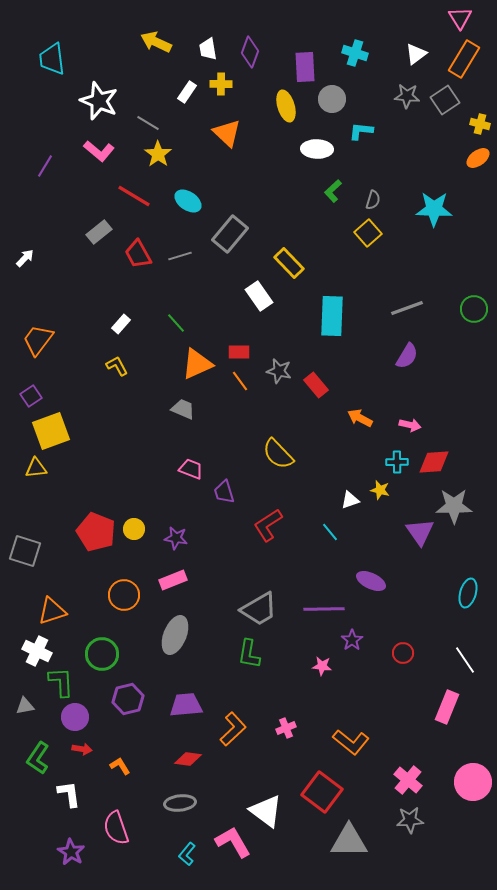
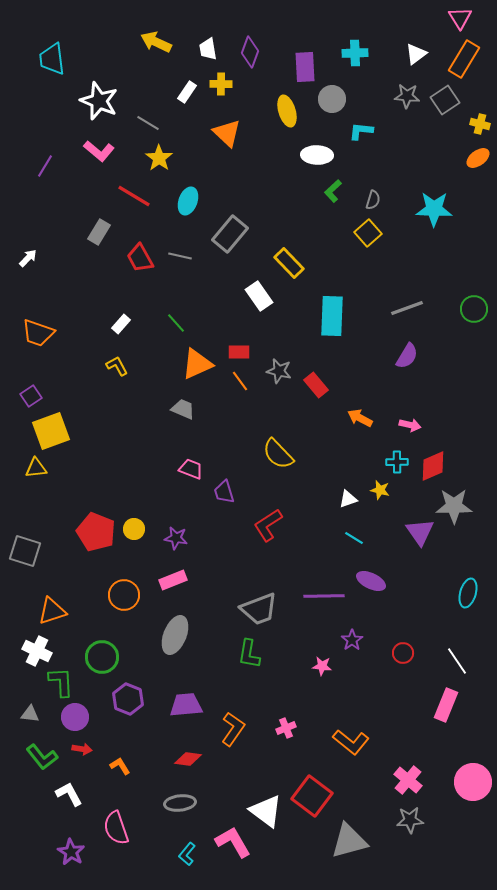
cyan cross at (355, 53): rotated 20 degrees counterclockwise
yellow ellipse at (286, 106): moved 1 px right, 5 px down
white ellipse at (317, 149): moved 6 px down
yellow star at (158, 154): moved 1 px right, 4 px down
cyan ellipse at (188, 201): rotated 76 degrees clockwise
gray rectangle at (99, 232): rotated 20 degrees counterclockwise
red trapezoid at (138, 254): moved 2 px right, 4 px down
gray line at (180, 256): rotated 30 degrees clockwise
white arrow at (25, 258): moved 3 px right
orange trapezoid at (38, 340): moved 7 px up; rotated 108 degrees counterclockwise
red diamond at (434, 462): moved 1 px left, 4 px down; rotated 20 degrees counterclockwise
white triangle at (350, 500): moved 2 px left, 1 px up
cyan line at (330, 532): moved 24 px right, 6 px down; rotated 18 degrees counterclockwise
gray trapezoid at (259, 609): rotated 9 degrees clockwise
purple line at (324, 609): moved 13 px up
green circle at (102, 654): moved 3 px down
white line at (465, 660): moved 8 px left, 1 px down
purple hexagon at (128, 699): rotated 24 degrees counterclockwise
gray triangle at (25, 706): moved 5 px right, 8 px down; rotated 18 degrees clockwise
pink rectangle at (447, 707): moved 1 px left, 2 px up
orange L-shape at (233, 729): rotated 12 degrees counterclockwise
green L-shape at (38, 758): moved 4 px right, 1 px up; rotated 72 degrees counterclockwise
red square at (322, 792): moved 10 px left, 4 px down
white L-shape at (69, 794): rotated 20 degrees counterclockwise
gray triangle at (349, 841): rotated 15 degrees counterclockwise
